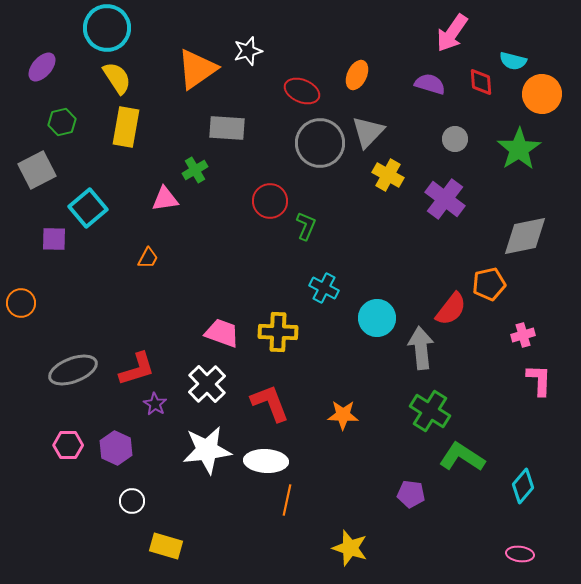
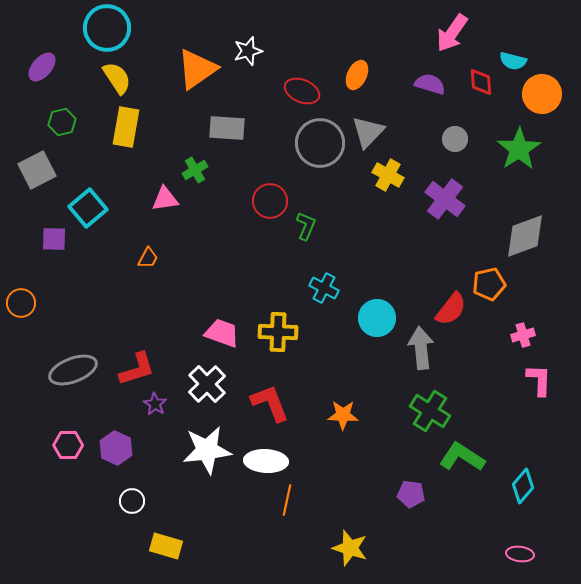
gray diamond at (525, 236): rotated 9 degrees counterclockwise
